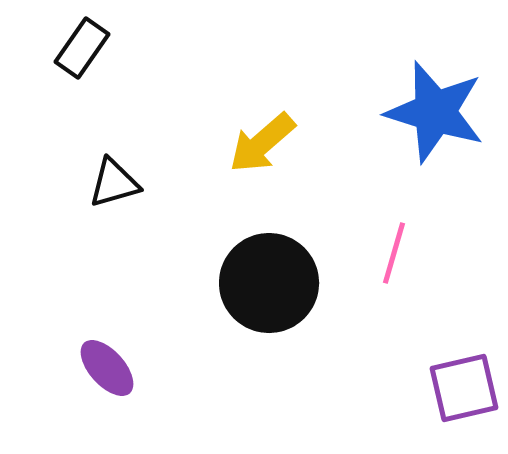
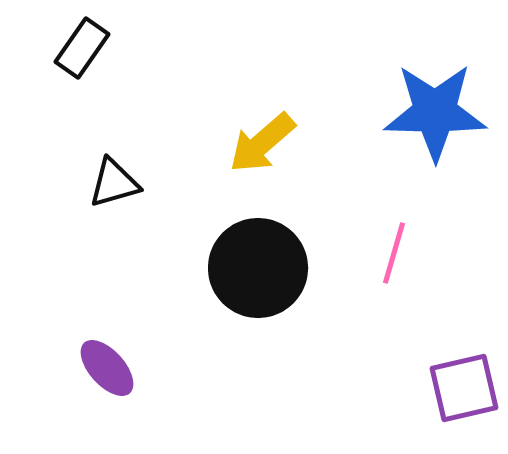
blue star: rotated 16 degrees counterclockwise
black circle: moved 11 px left, 15 px up
